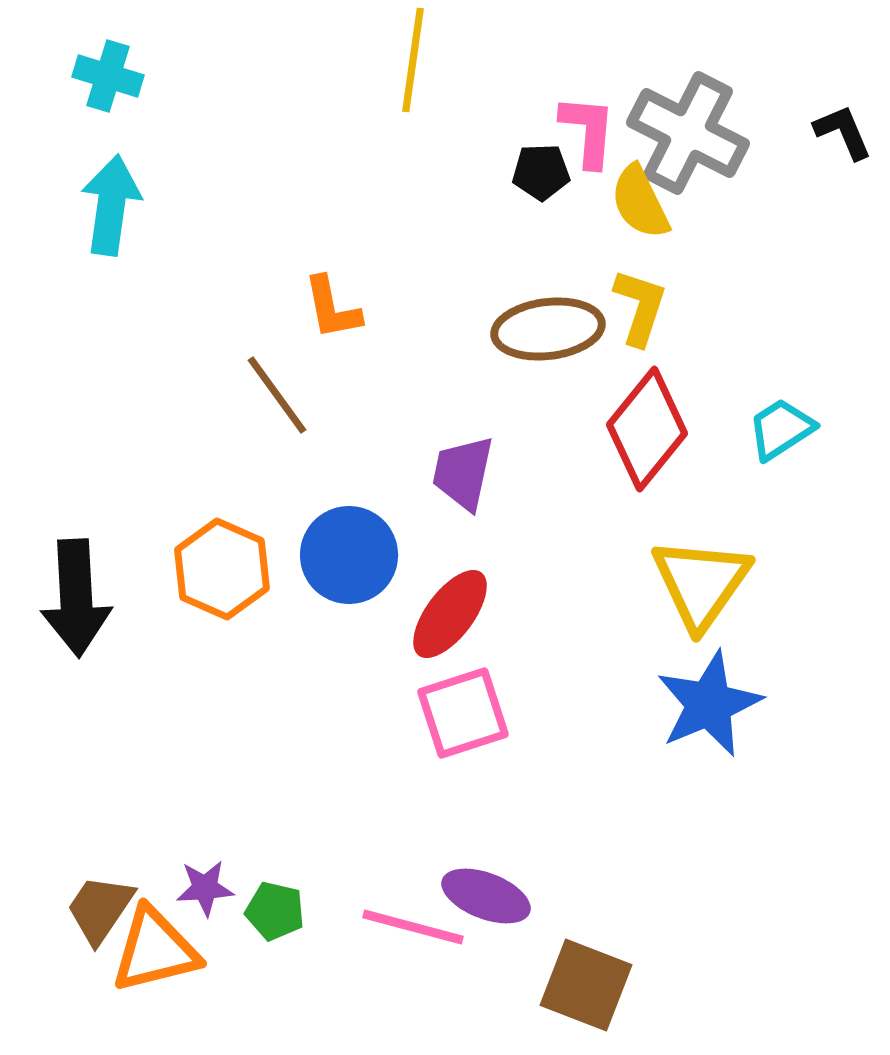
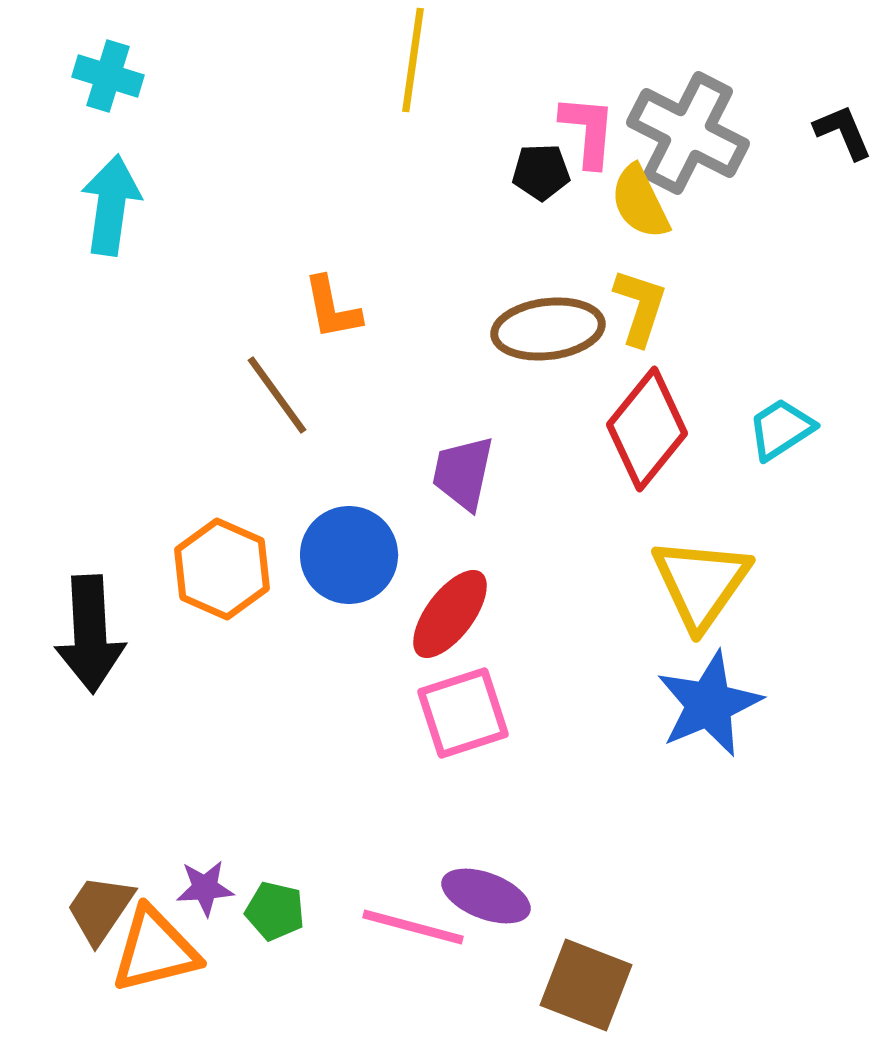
black arrow: moved 14 px right, 36 px down
